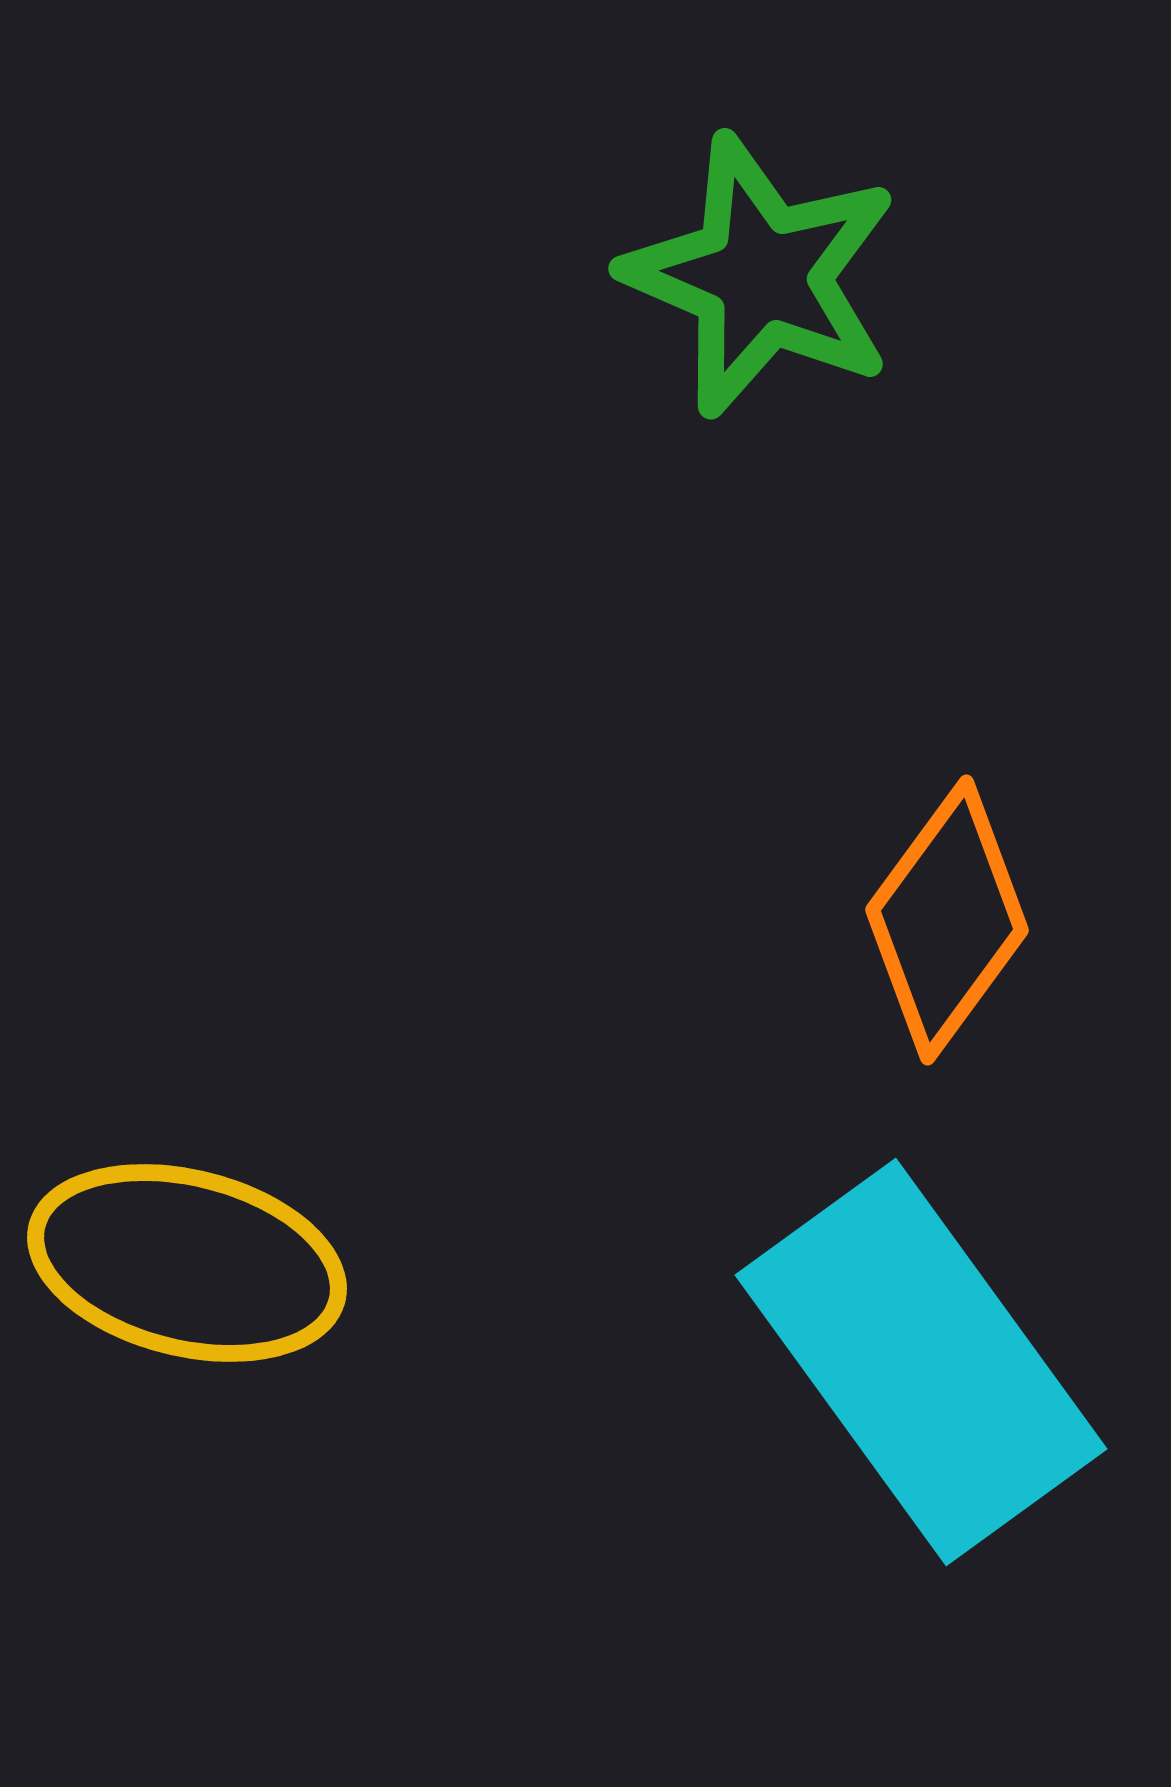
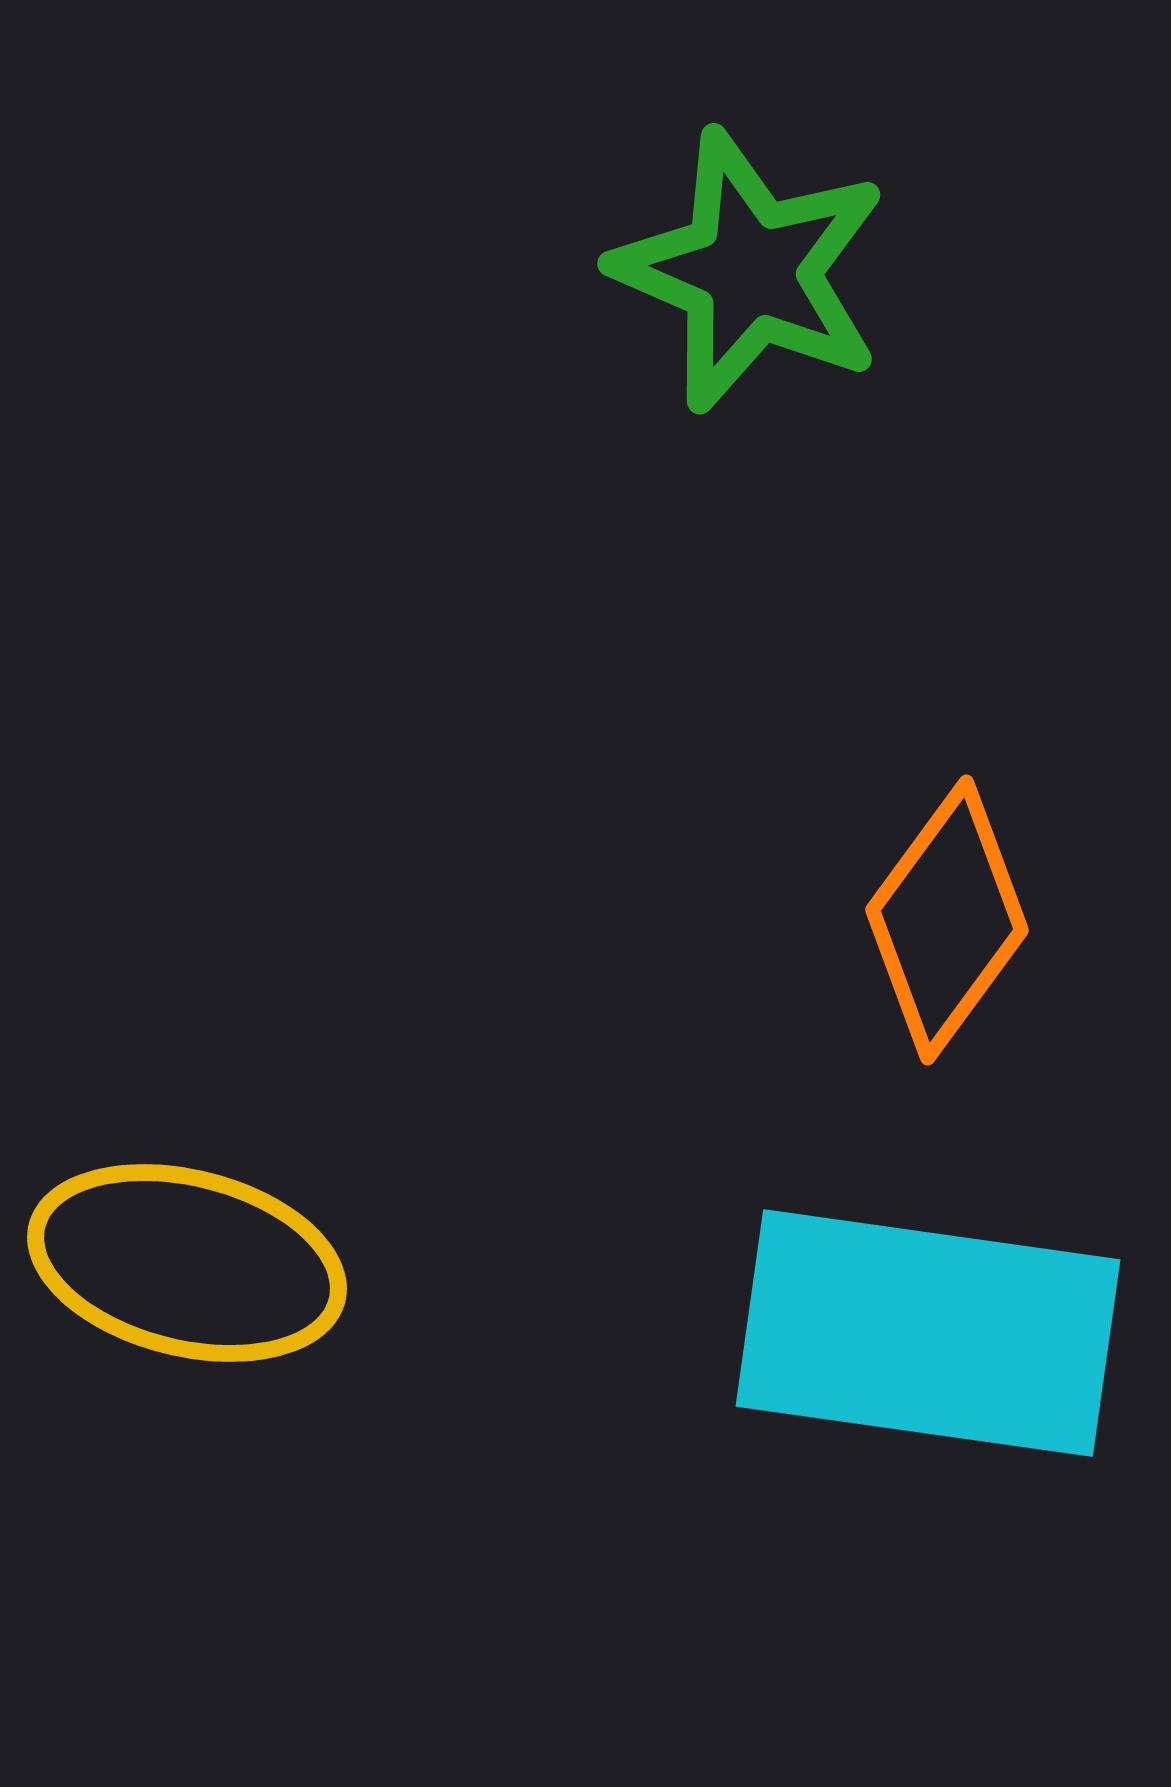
green star: moved 11 px left, 5 px up
cyan rectangle: moved 7 px right, 29 px up; rotated 46 degrees counterclockwise
